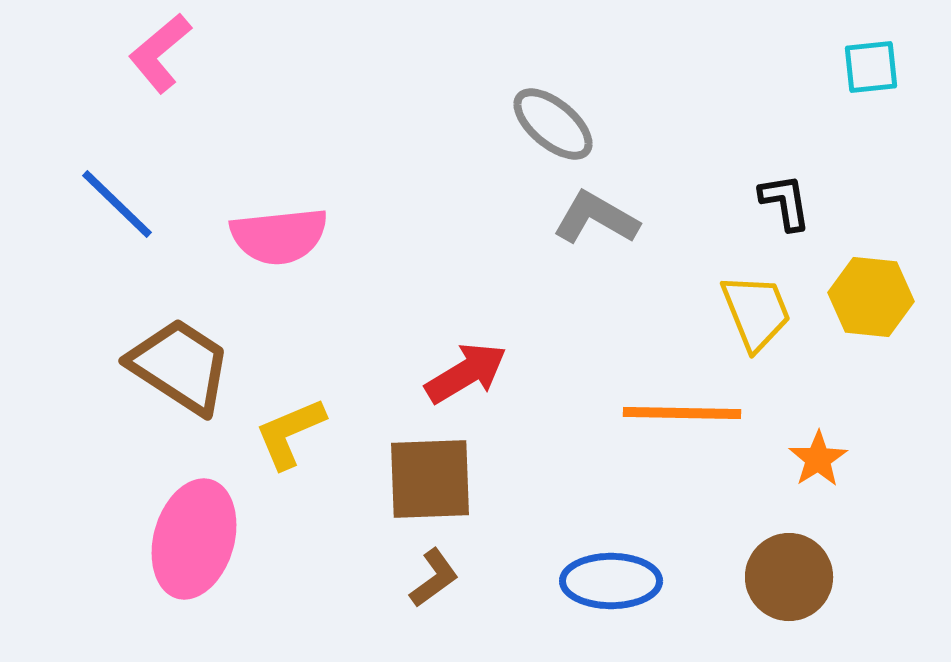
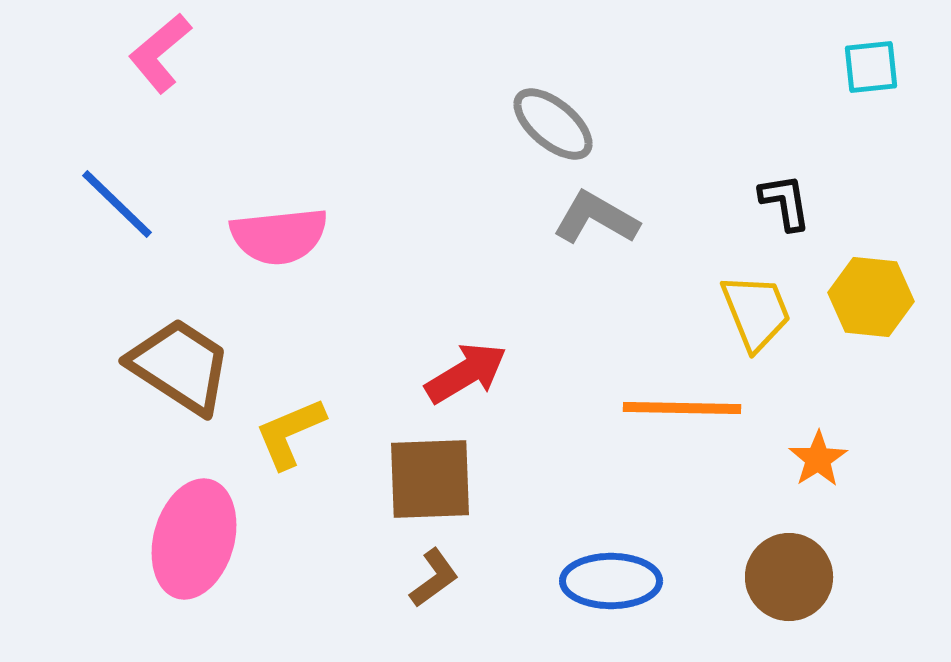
orange line: moved 5 px up
